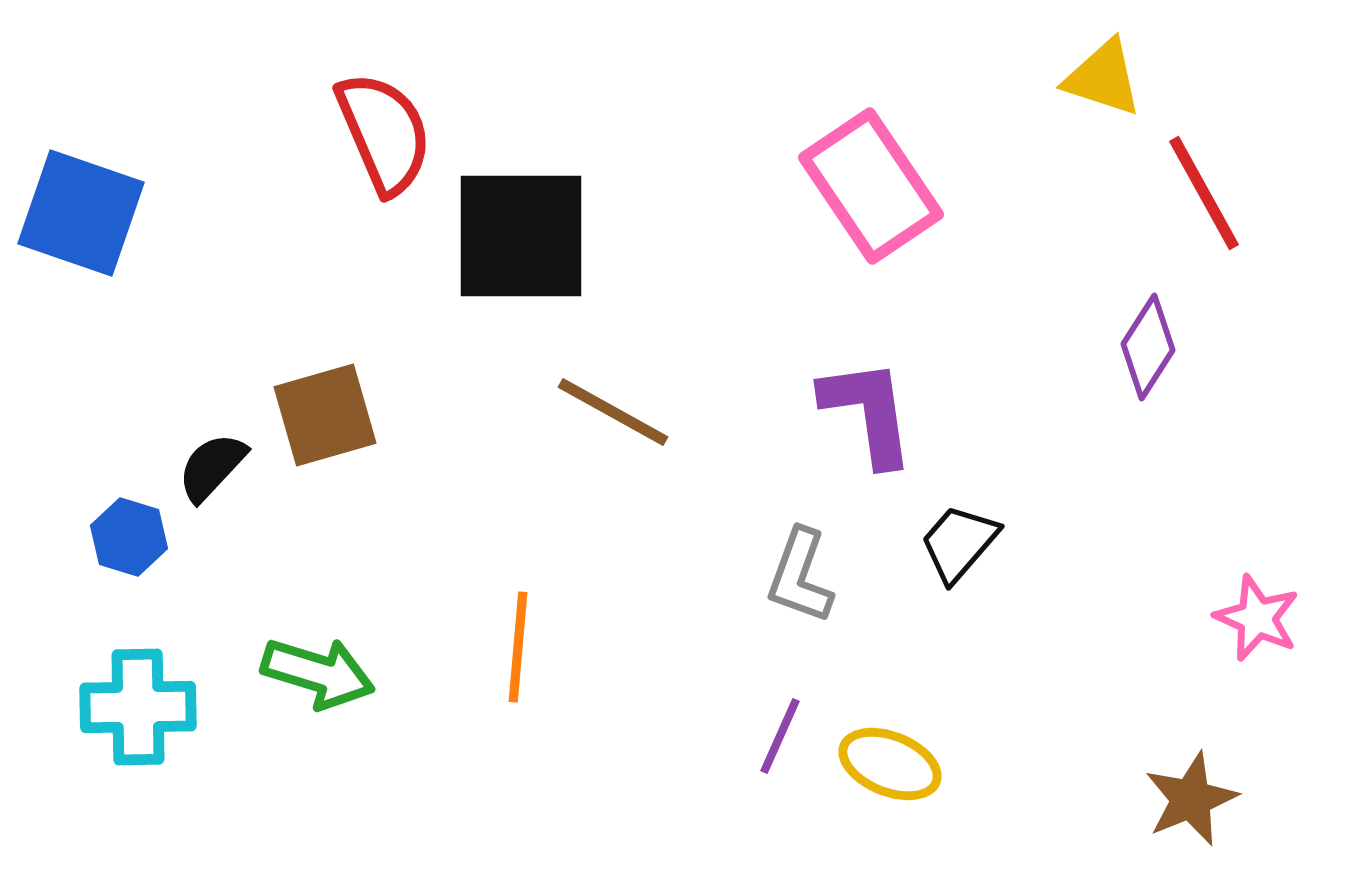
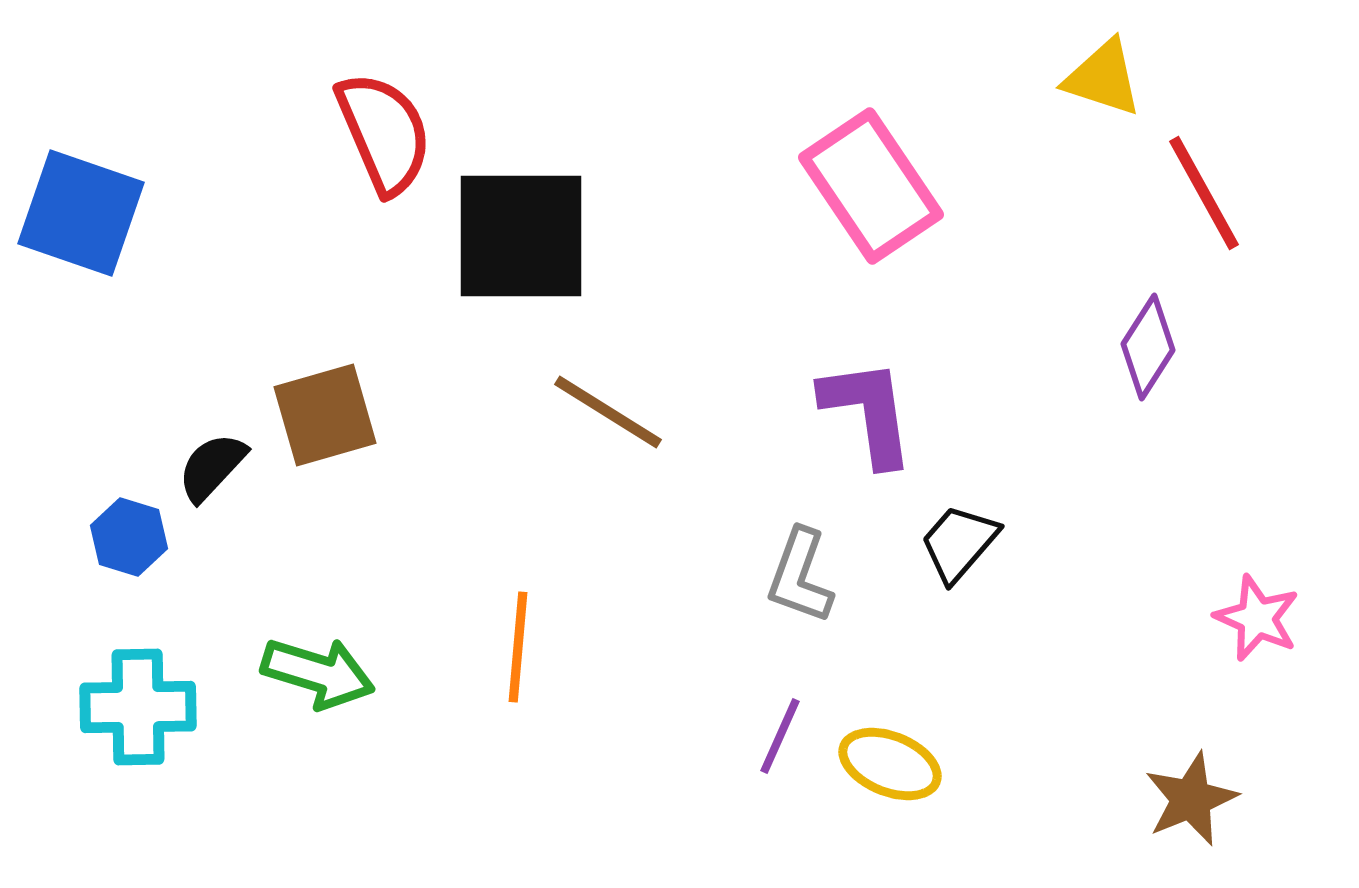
brown line: moved 5 px left; rotated 3 degrees clockwise
